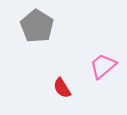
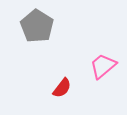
red semicircle: rotated 110 degrees counterclockwise
